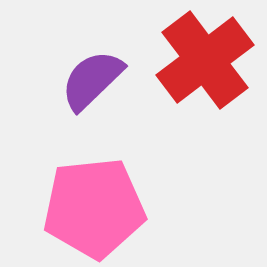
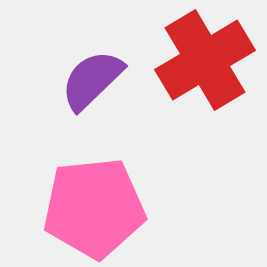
red cross: rotated 6 degrees clockwise
